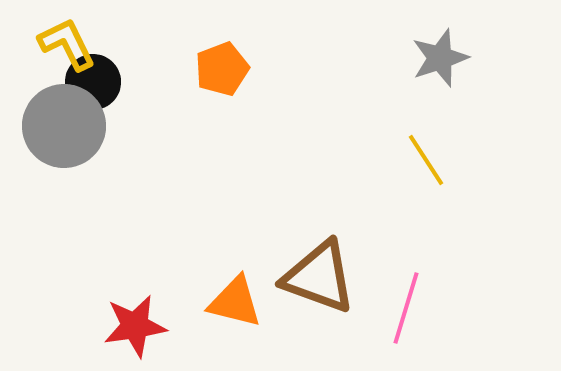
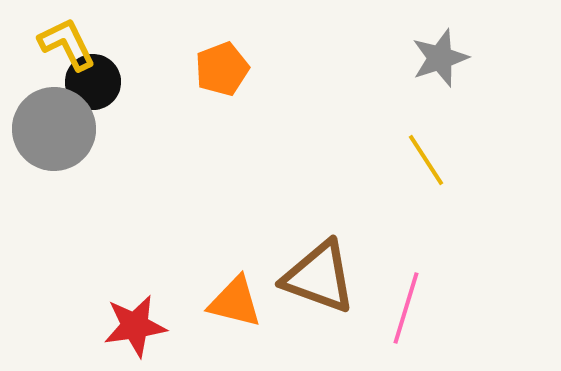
gray circle: moved 10 px left, 3 px down
